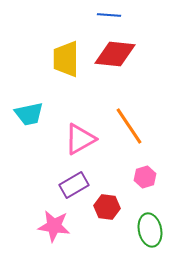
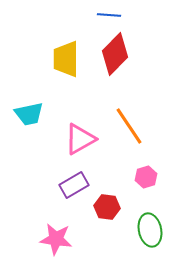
red diamond: rotated 51 degrees counterclockwise
pink hexagon: moved 1 px right
pink star: moved 2 px right, 13 px down
